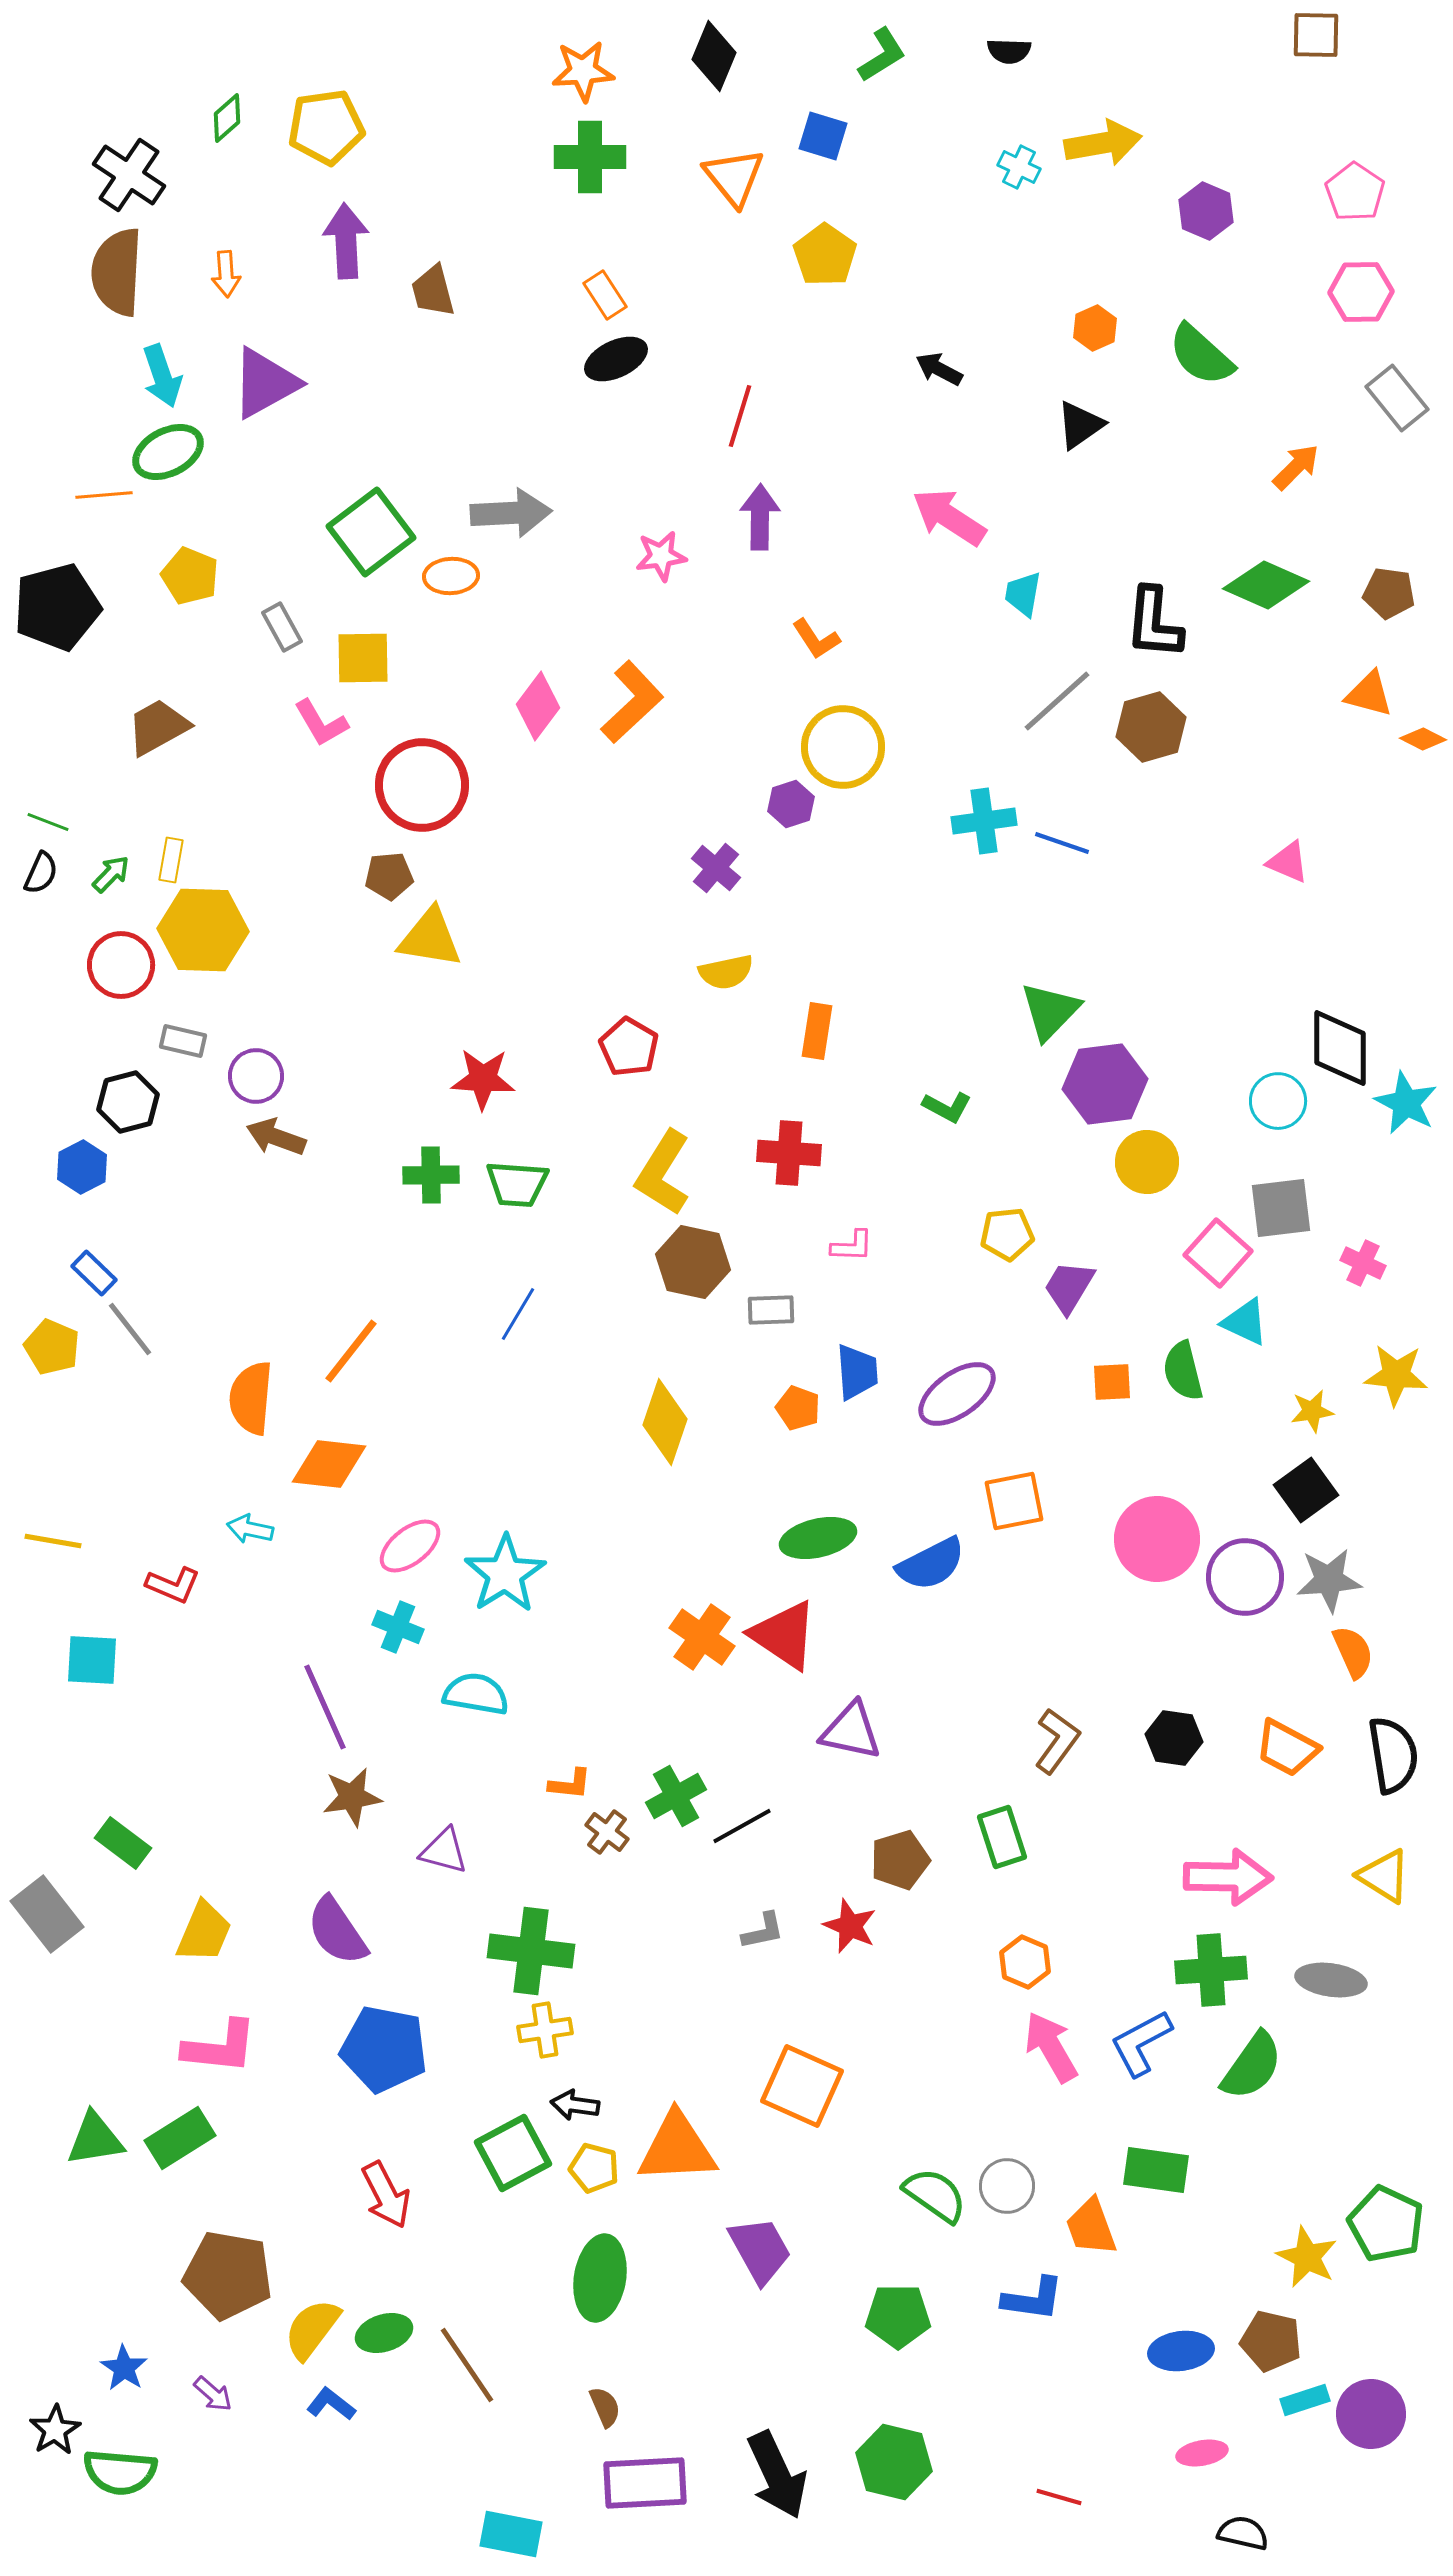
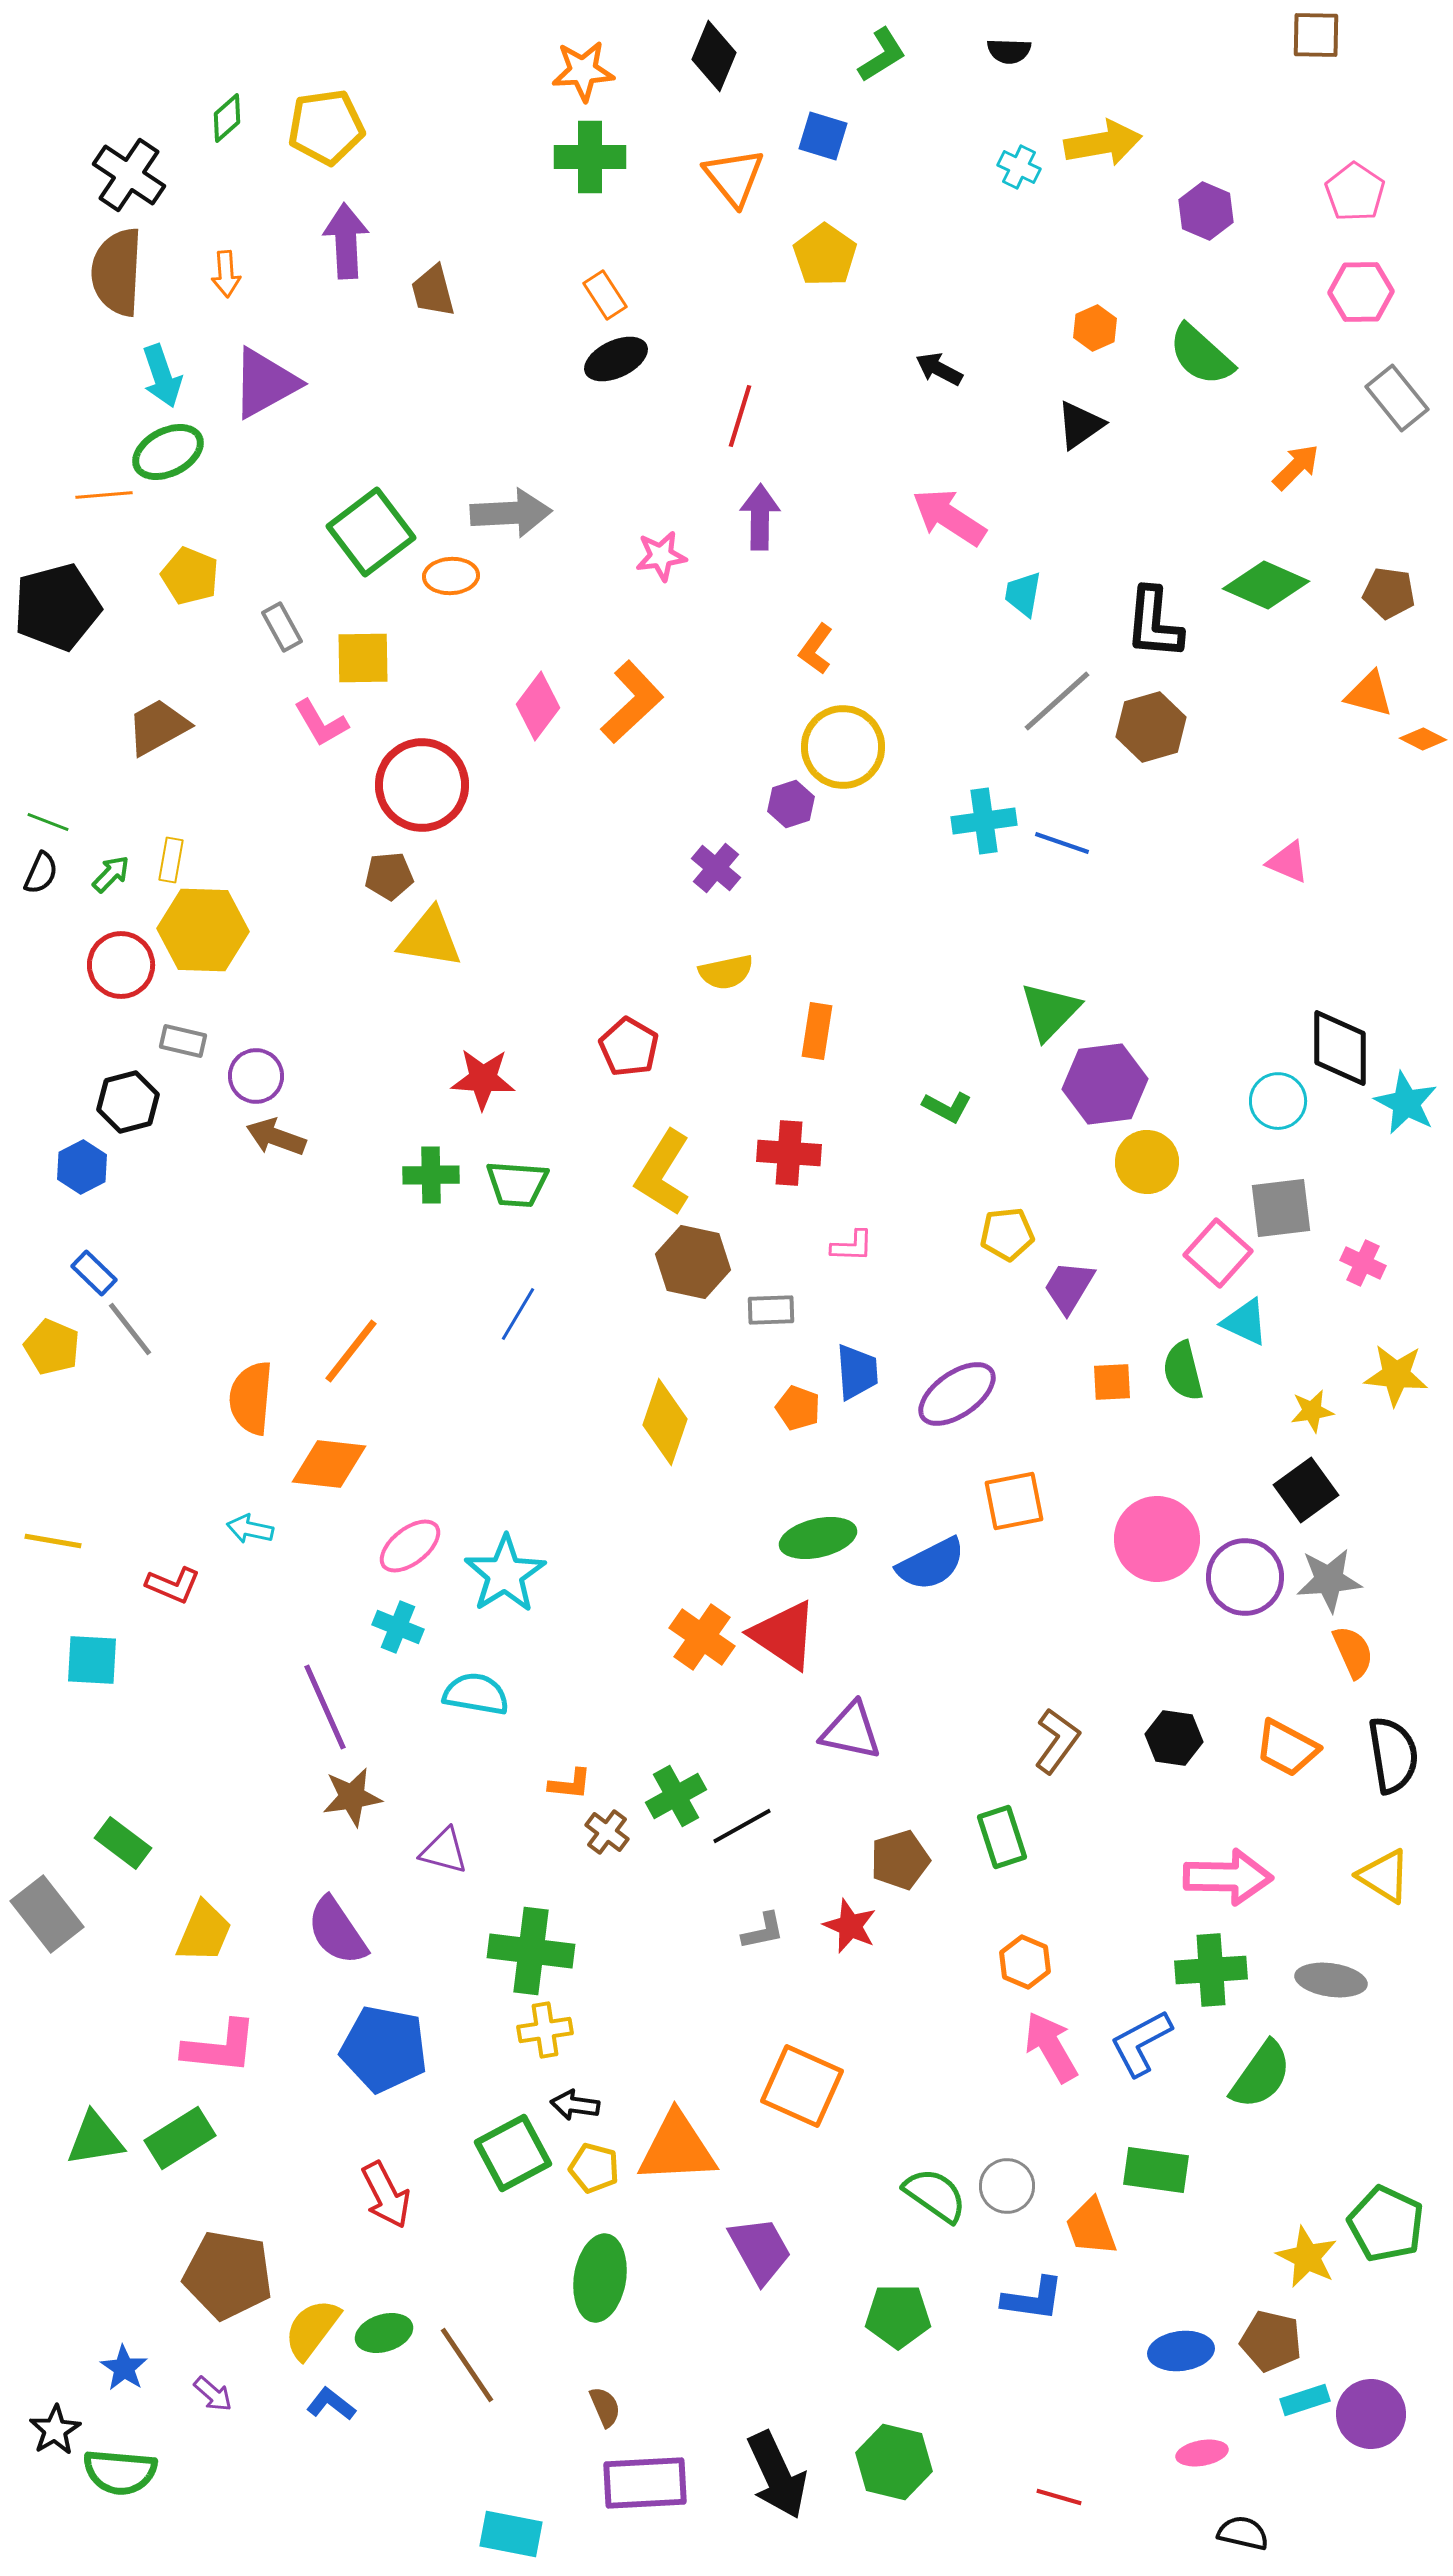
orange L-shape at (816, 639): moved 10 px down; rotated 69 degrees clockwise
green semicircle at (1252, 2066): moved 9 px right, 9 px down
